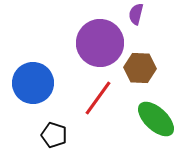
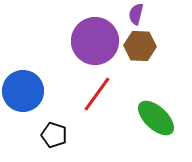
purple circle: moved 5 px left, 2 px up
brown hexagon: moved 22 px up
blue circle: moved 10 px left, 8 px down
red line: moved 1 px left, 4 px up
green ellipse: moved 1 px up
